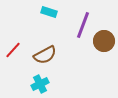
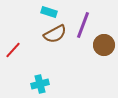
brown circle: moved 4 px down
brown semicircle: moved 10 px right, 21 px up
cyan cross: rotated 12 degrees clockwise
